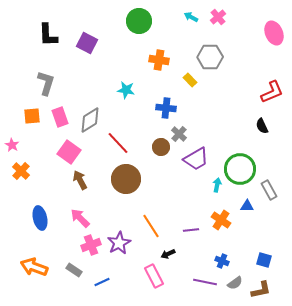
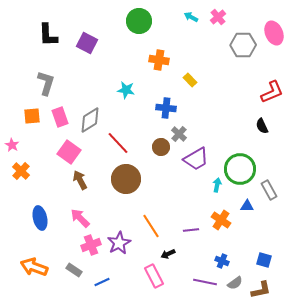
gray hexagon at (210, 57): moved 33 px right, 12 px up
